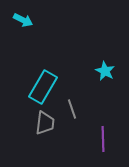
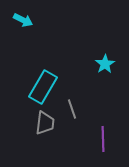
cyan star: moved 7 px up; rotated 12 degrees clockwise
